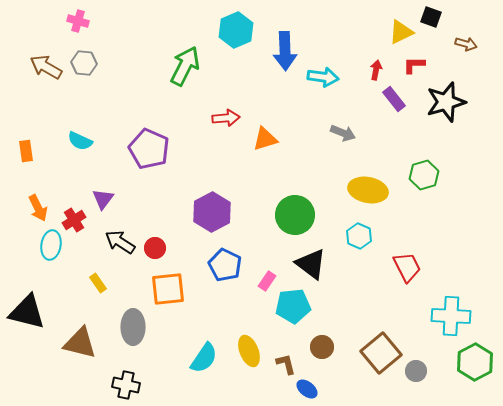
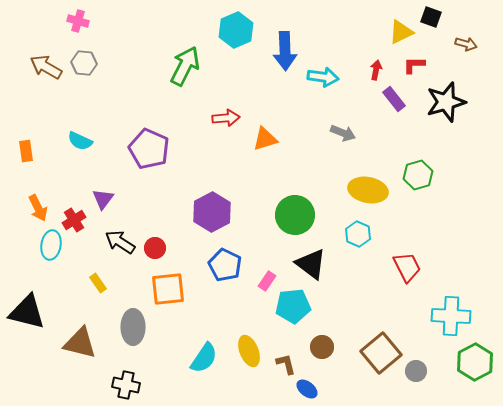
green hexagon at (424, 175): moved 6 px left
cyan hexagon at (359, 236): moved 1 px left, 2 px up
